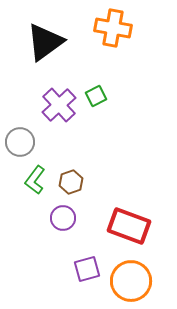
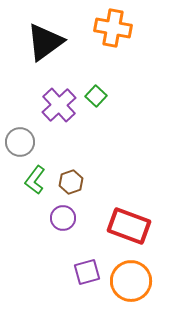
green square: rotated 20 degrees counterclockwise
purple square: moved 3 px down
